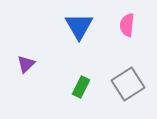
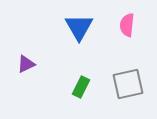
blue triangle: moved 1 px down
purple triangle: rotated 18 degrees clockwise
gray square: rotated 20 degrees clockwise
